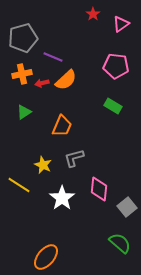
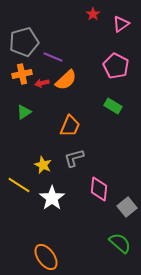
gray pentagon: moved 1 px right, 4 px down
pink pentagon: rotated 20 degrees clockwise
orange trapezoid: moved 8 px right
white star: moved 10 px left
orange ellipse: rotated 76 degrees counterclockwise
